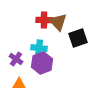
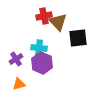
red cross: moved 4 px up; rotated 14 degrees counterclockwise
black square: rotated 12 degrees clockwise
purple cross: rotated 24 degrees clockwise
purple hexagon: rotated 15 degrees counterclockwise
orange triangle: rotated 16 degrees counterclockwise
